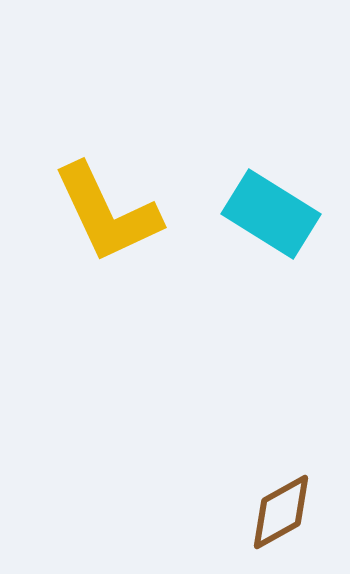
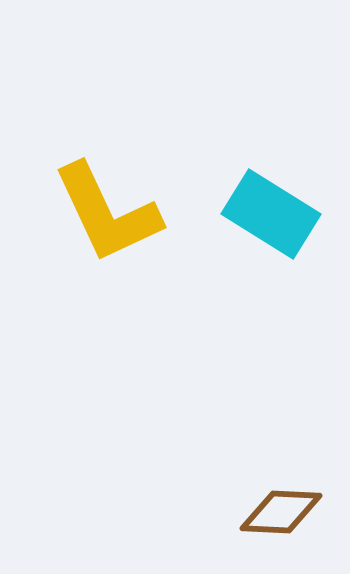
brown diamond: rotated 32 degrees clockwise
